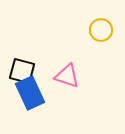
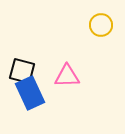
yellow circle: moved 5 px up
pink triangle: rotated 20 degrees counterclockwise
